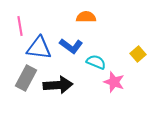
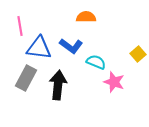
black arrow: rotated 80 degrees counterclockwise
